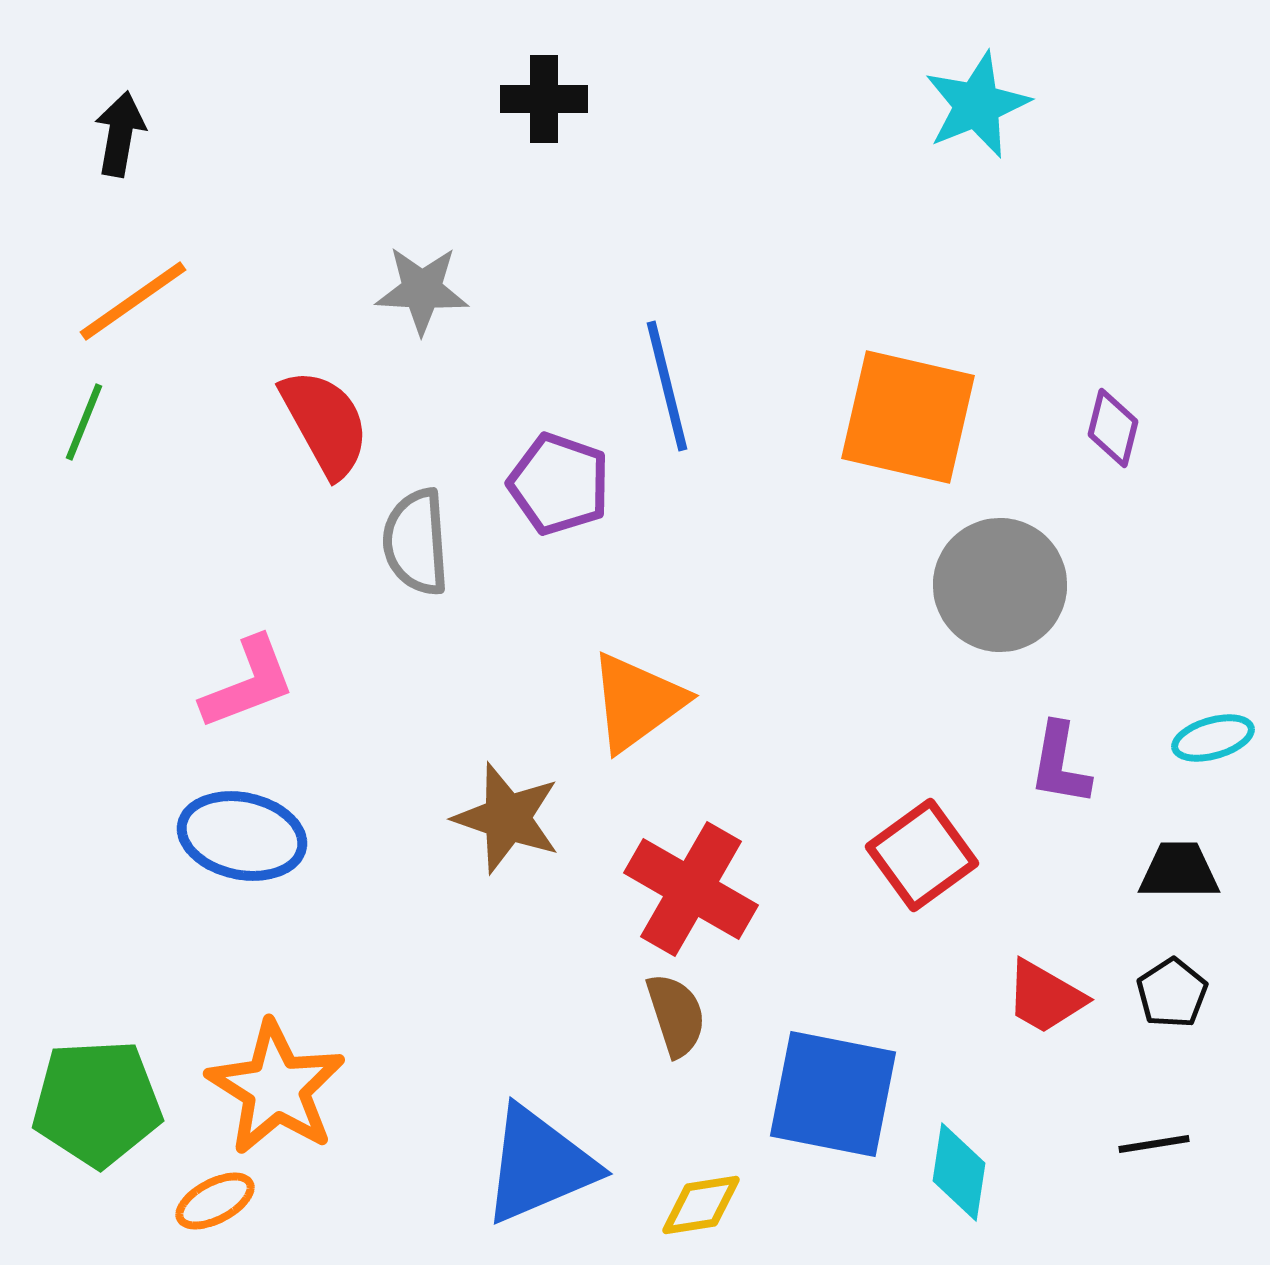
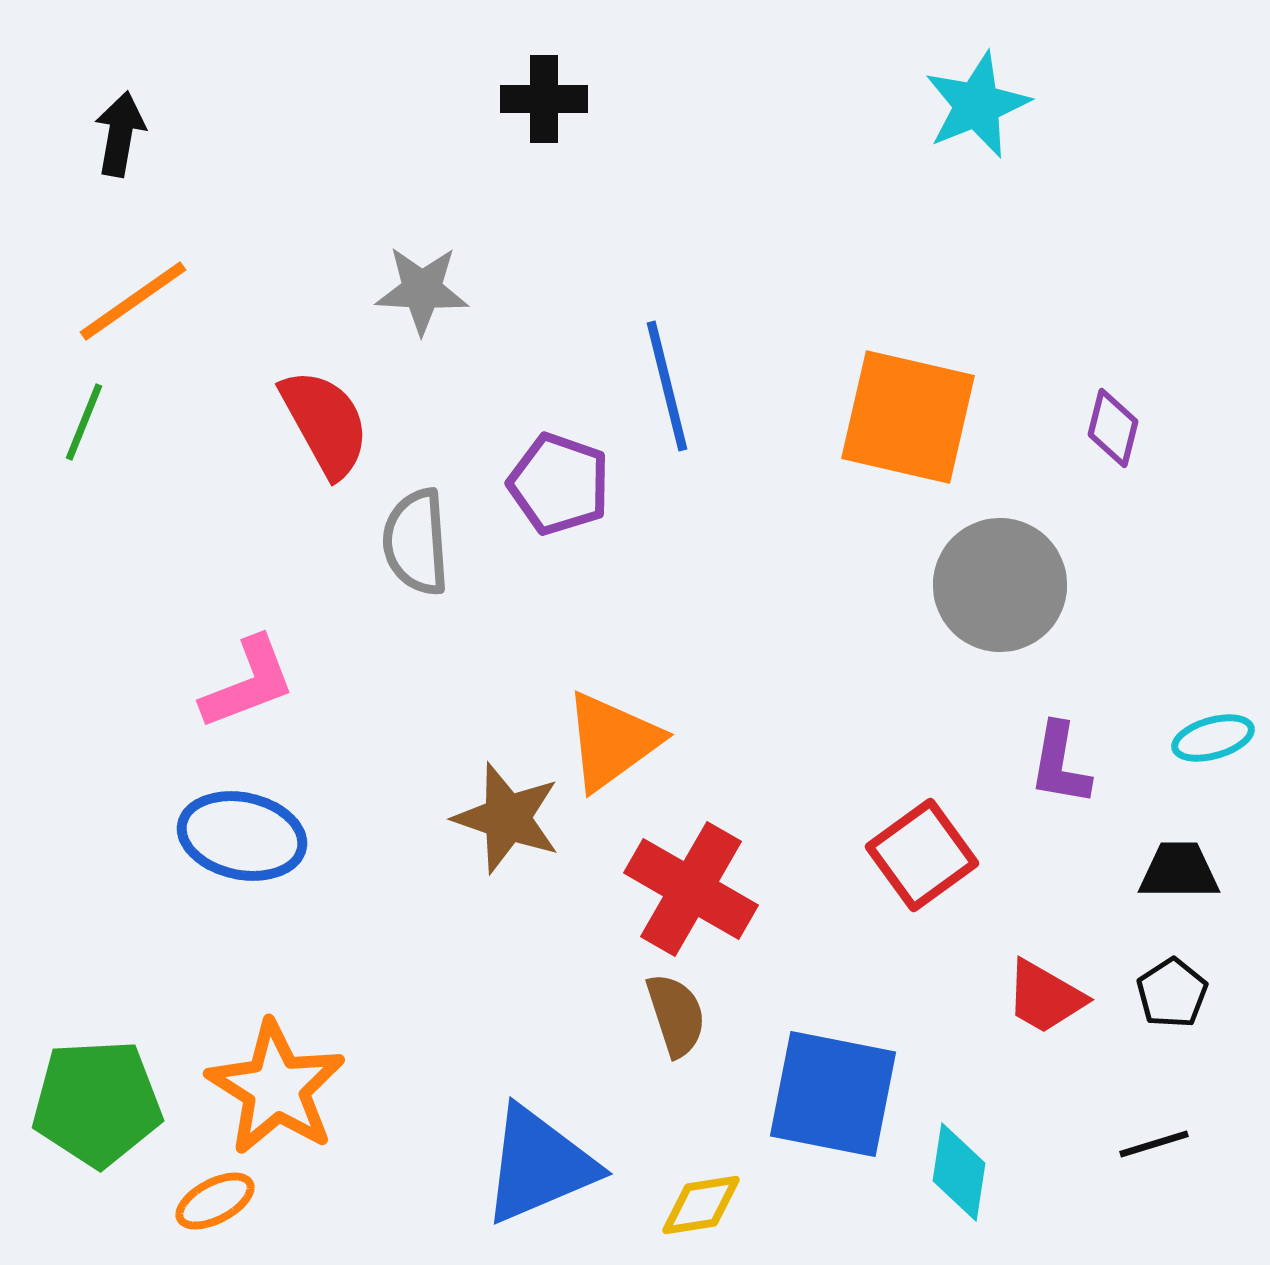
orange triangle: moved 25 px left, 39 px down
black line: rotated 8 degrees counterclockwise
